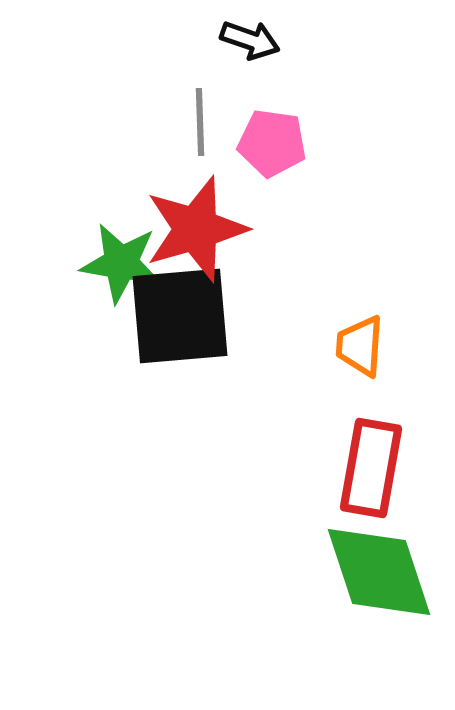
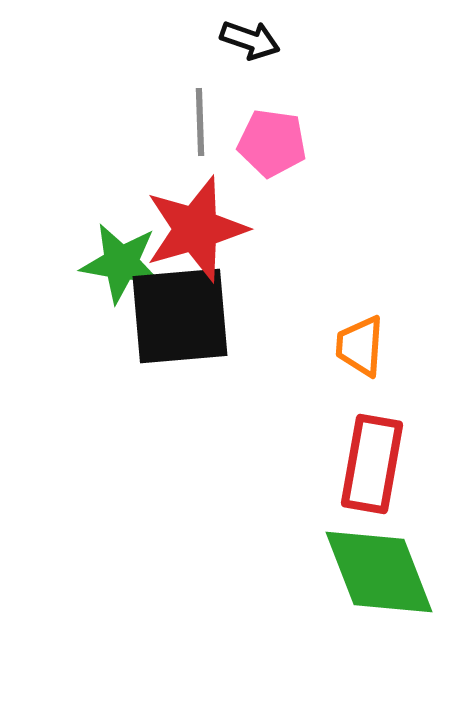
red rectangle: moved 1 px right, 4 px up
green diamond: rotated 3 degrees counterclockwise
